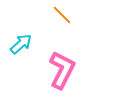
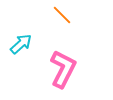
pink L-shape: moved 1 px right, 1 px up
